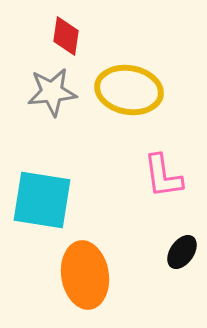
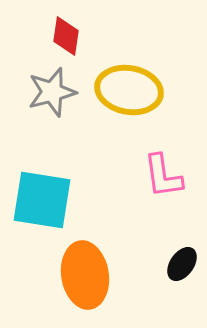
gray star: rotated 9 degrees counterclockwise
black ellipse: moved 12 px down
